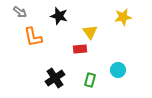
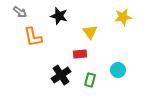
red rectangle: moved 5 px down
black cross: moved 6 px right, 3 px up
